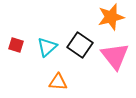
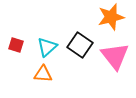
orange triangle: moved 15 px left, 8 px up
